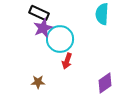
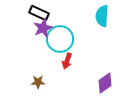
cyan semicircle: moved 2 px down
